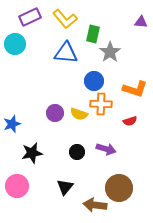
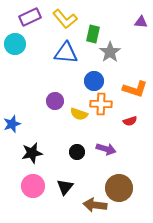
purple circle: moved 12 px up
pink circle: moved 16 px right
